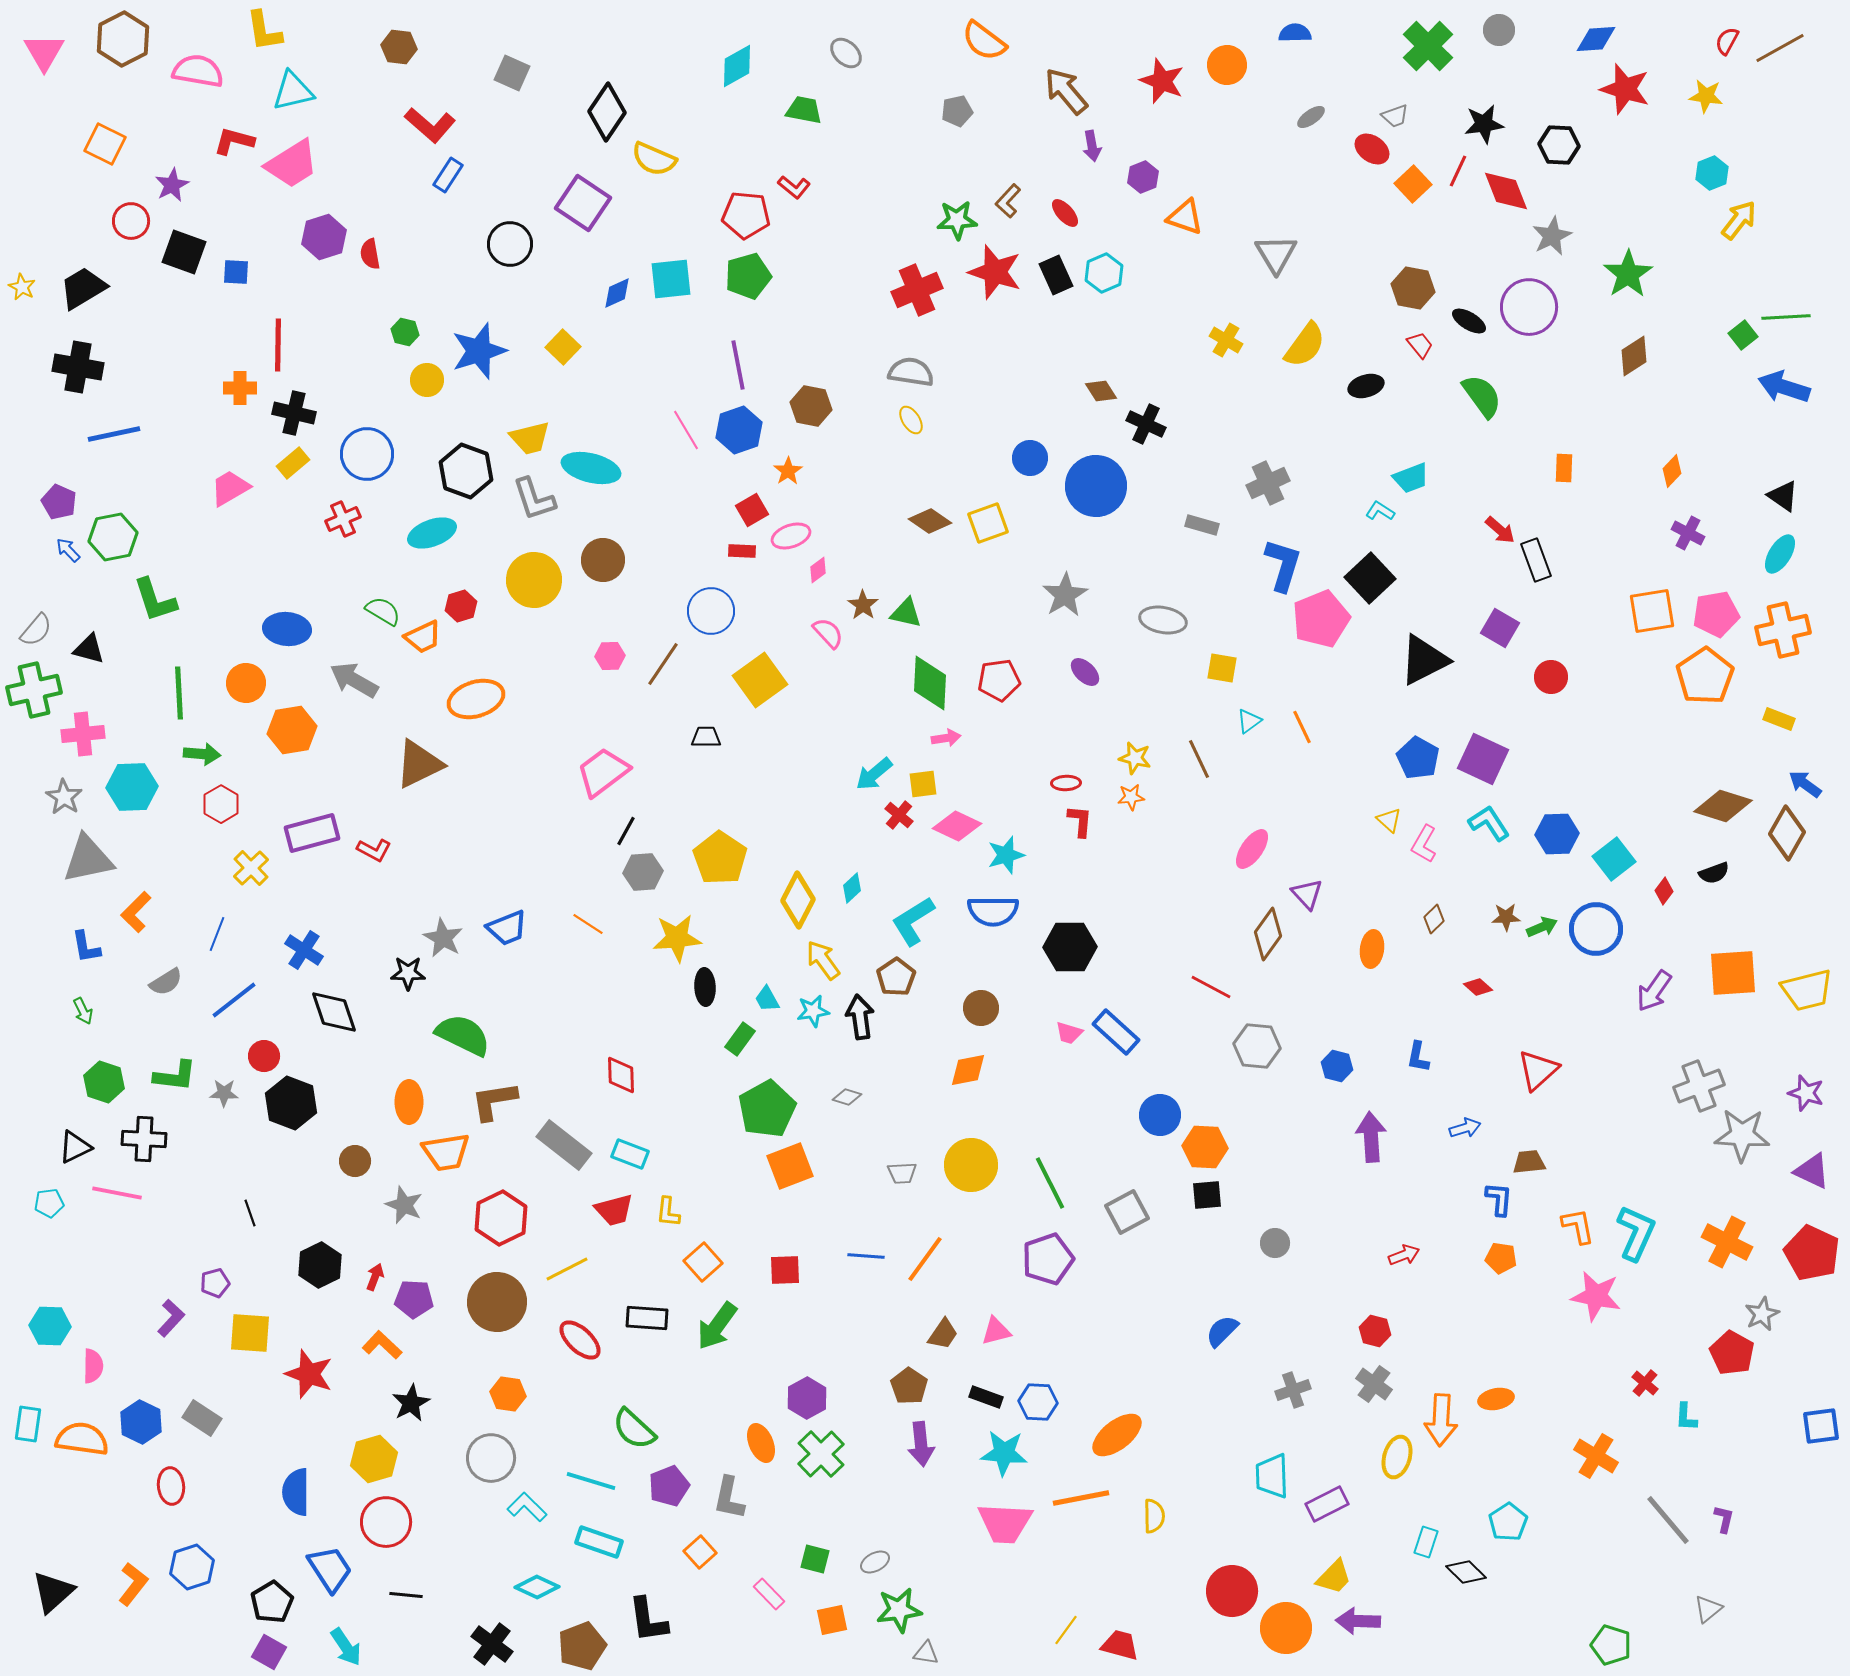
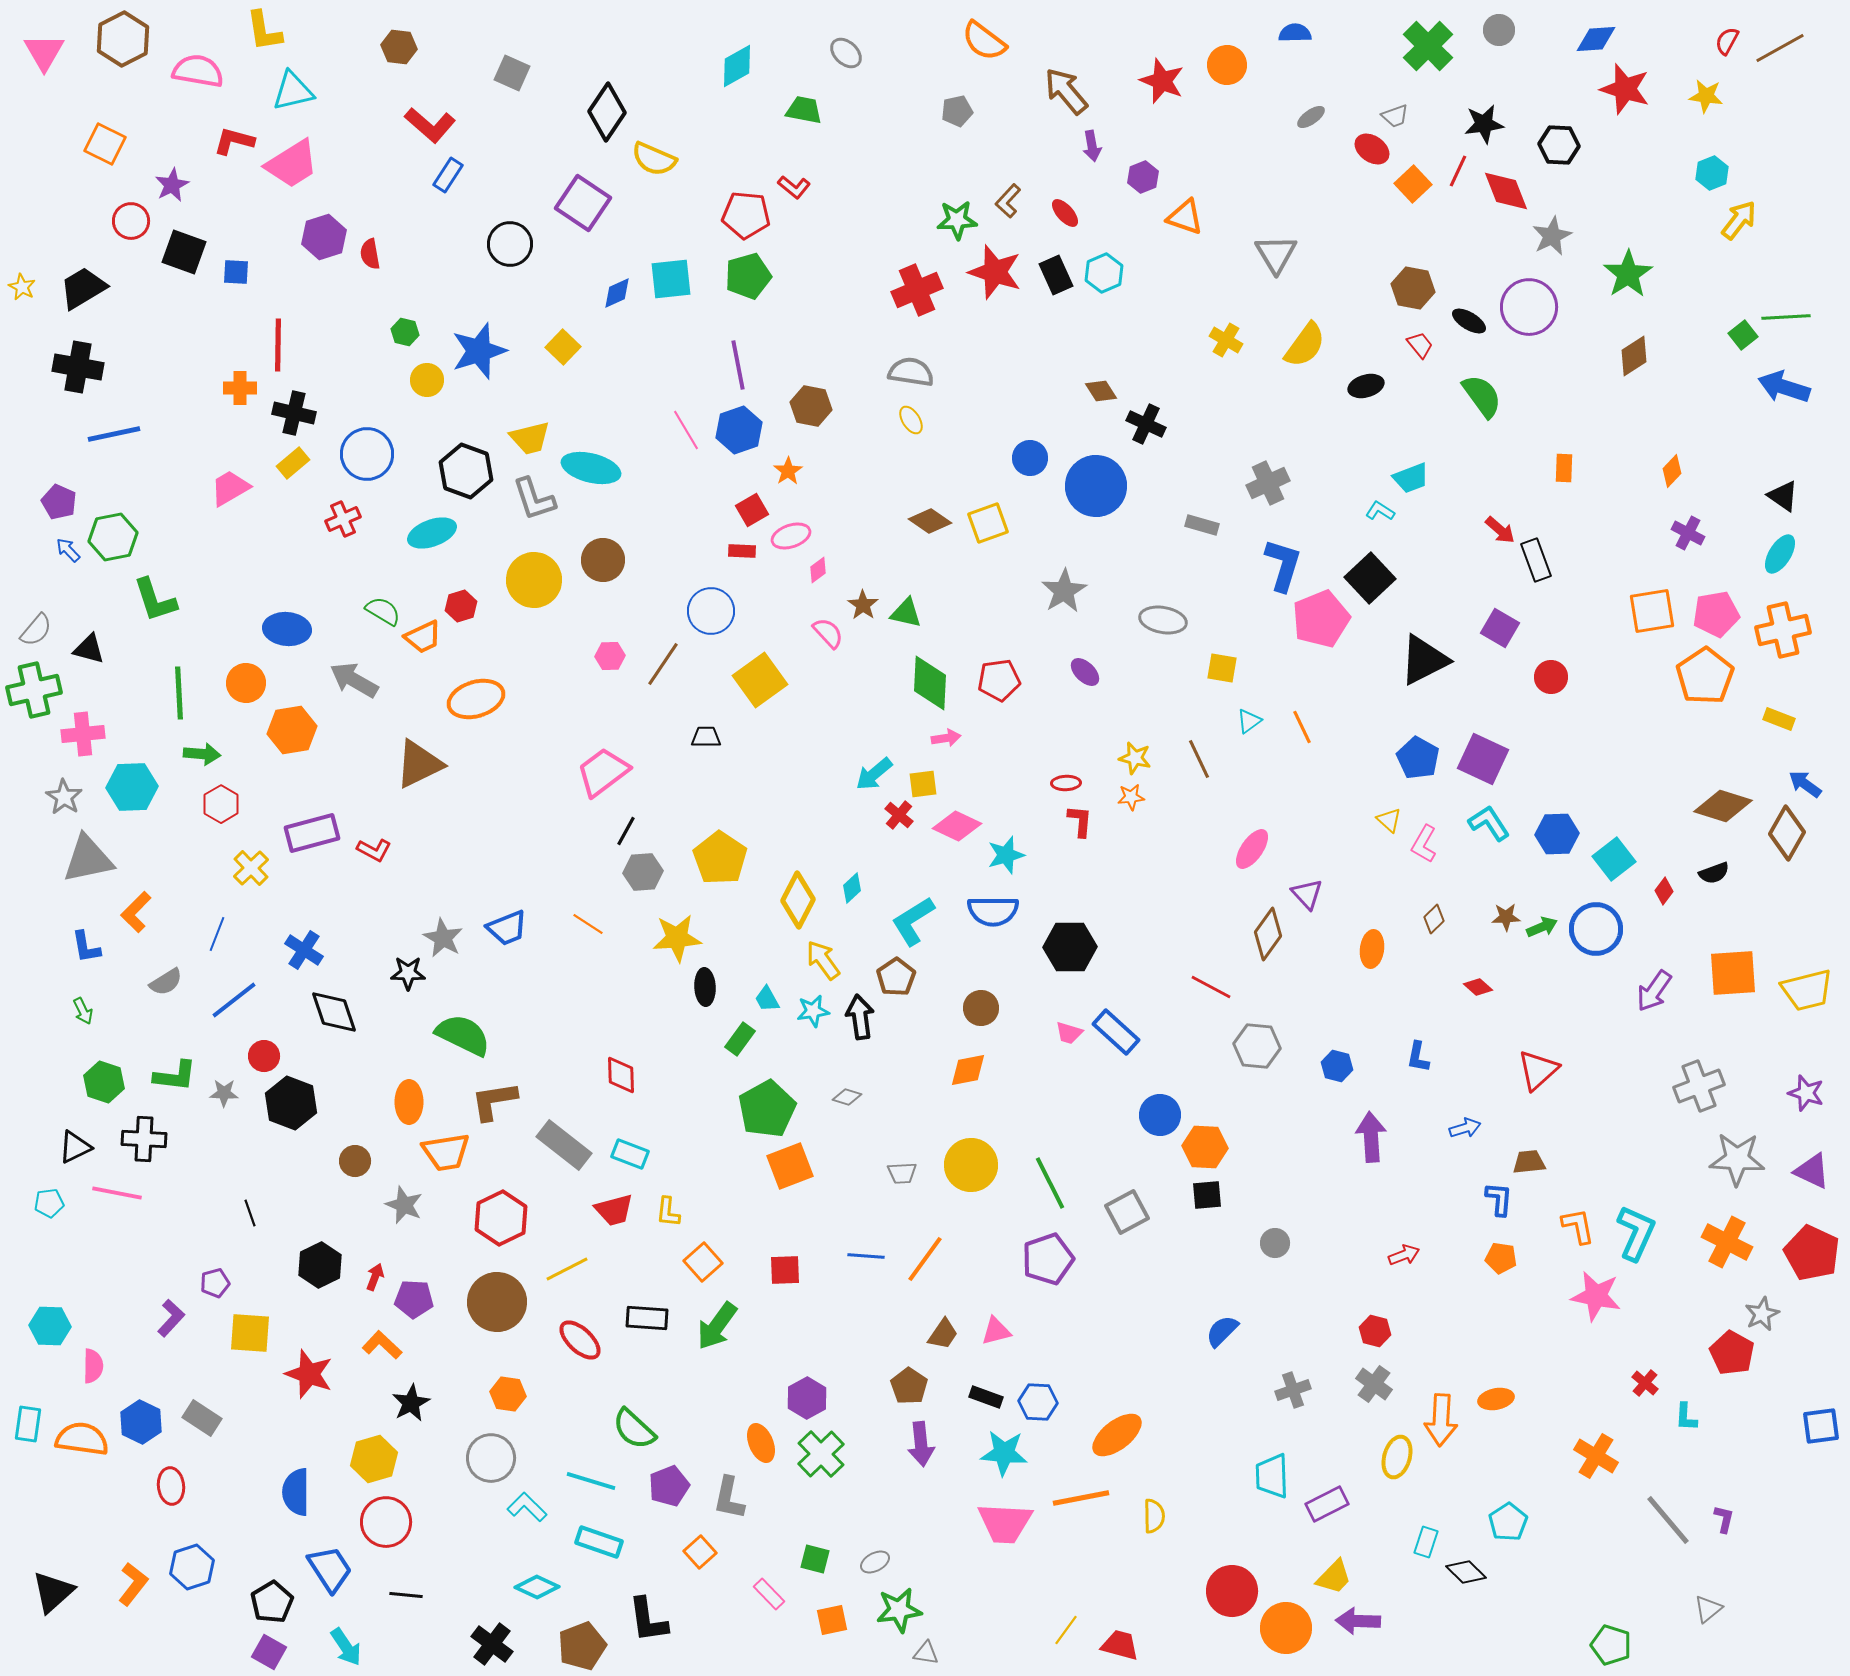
gray star at (1065, 595): moved 1 px left, 4 px up
gray star at (1742, 1135): moved 5 px left, 24 px down
